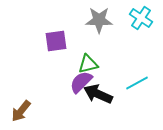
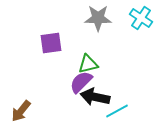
gray star: moved 1 px left, 2 px up
purple square: moved 5 px left, 2 px down
cyan line: moved 20 px left, 28 px down
black arrow: moved 3 px left, 3 px down; rotated 12 degrees counterclockwise
